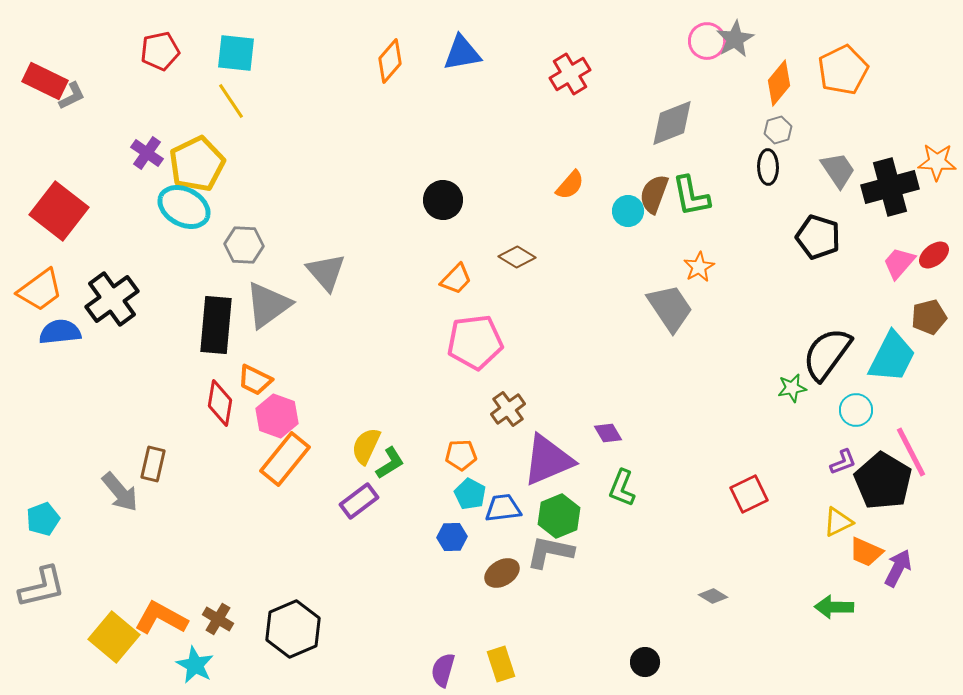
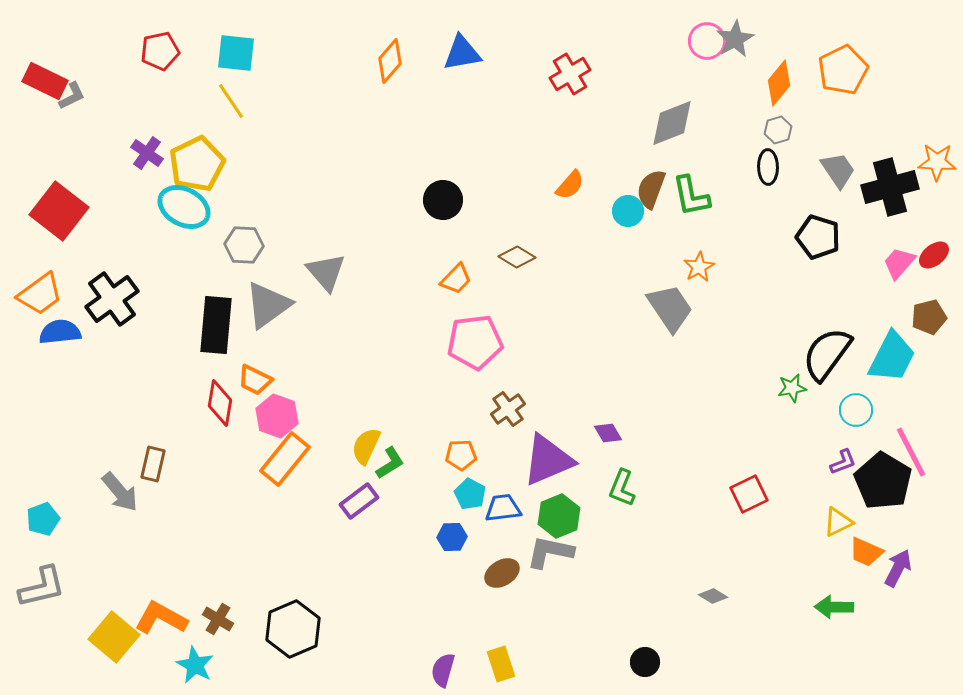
brown semicircle at (654, 194): moved 3 px left, 5 px up
orange trapezoid at (40, 290): moved 4 px down
